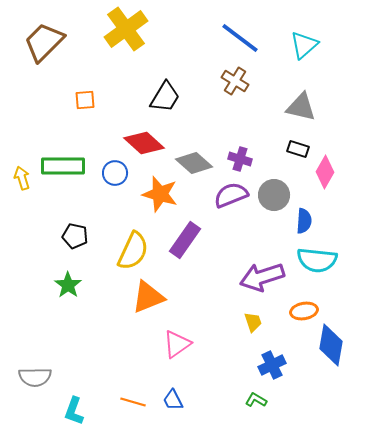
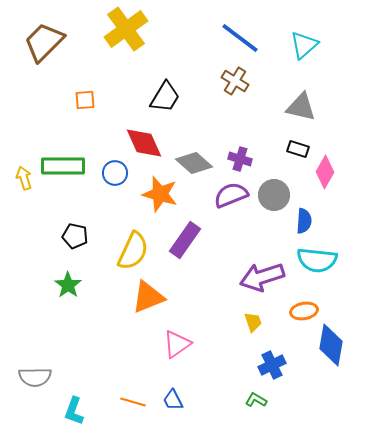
red diamond: rotated 24 degrees clockwise
yellow arrow: moved 2 px right
